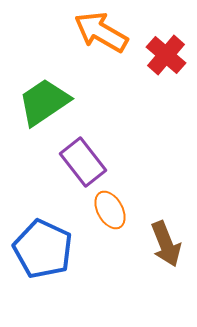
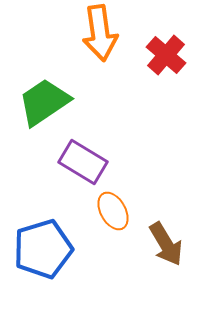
orange arrow: moved 1 px left, 1 px down; rotated 128 degrees counterclockwise
purple rectangle: rotated 21 degrees counterclockwise
orange ellipse: moved 3 px right, 1 px down
brown arrow: rotated 9 degrees counterclockwise
blue pentagon: rotated 30 degrees clockwise
